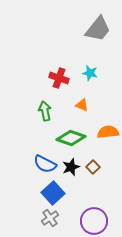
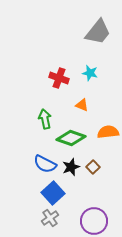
gray trapezoid: moved 3 px down
green arrow: moved 8 px down
